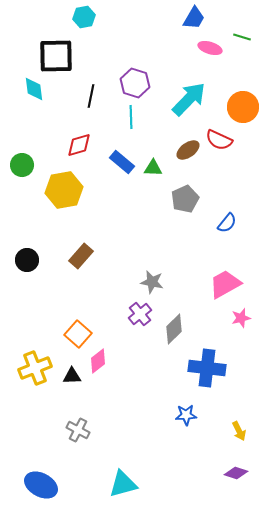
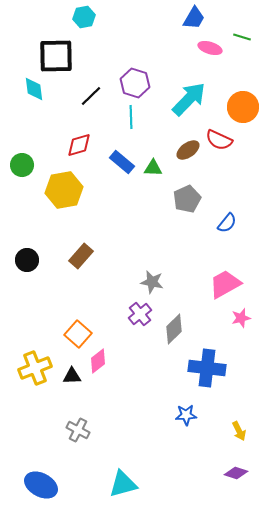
black line: rotated 35 degrees clockwise
gray pentagon: moved 2 px right
